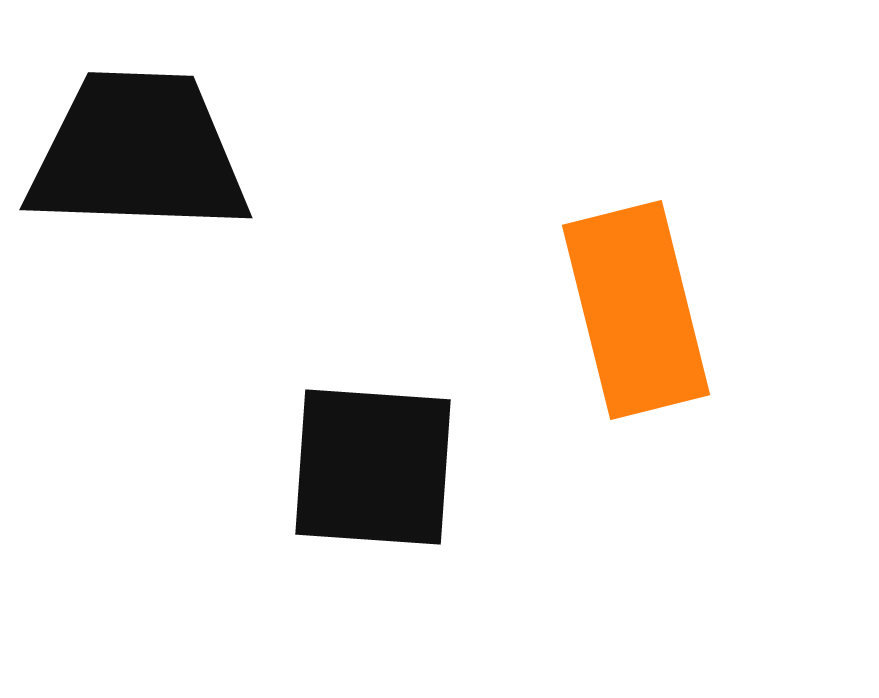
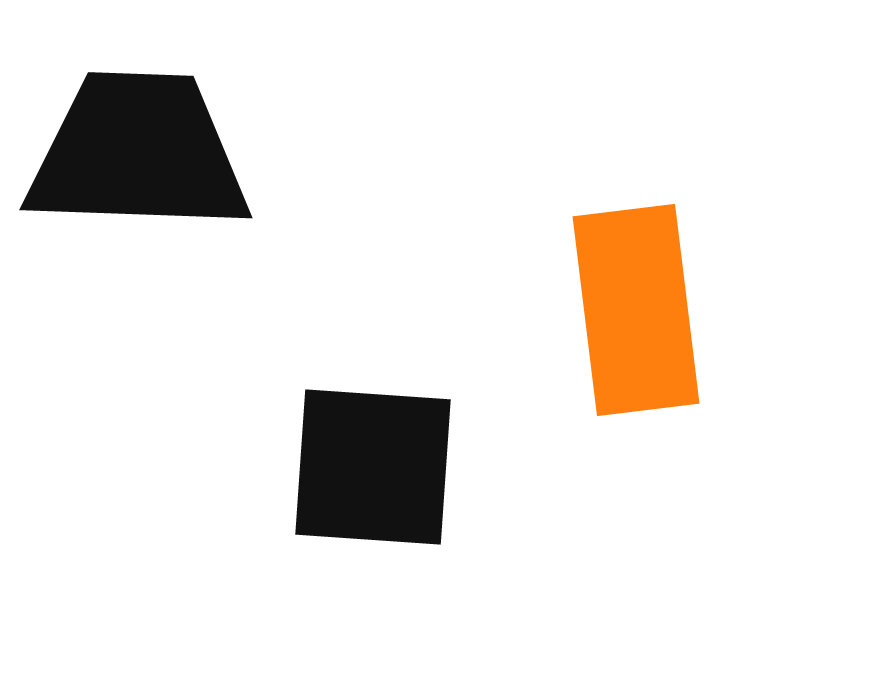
orange rectangle: rotated 7 degrees clockwise
